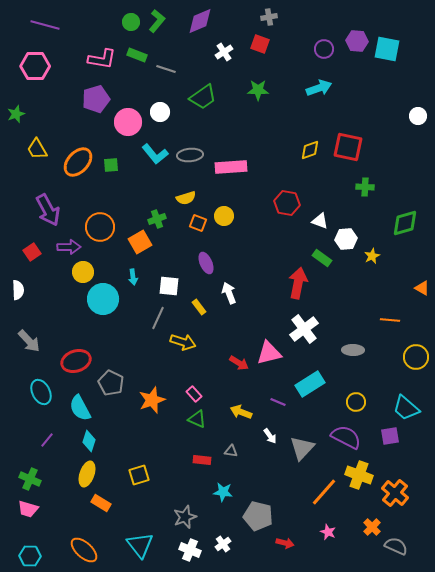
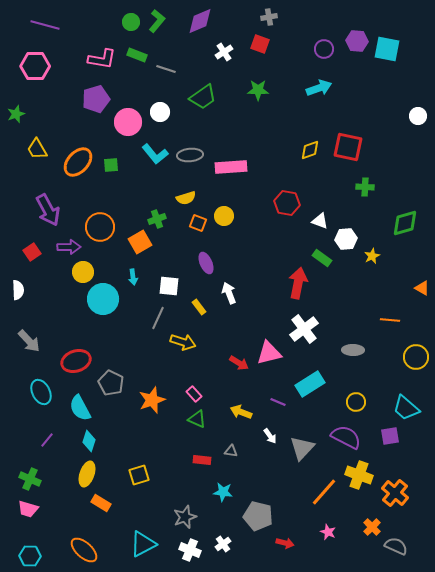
cyan triangle at (140, 545): moved 3 px right, 1 px up; rotated 40 degrees clockwise
